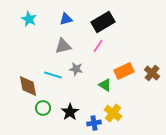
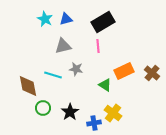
cyan star: moved 16 px right
pink line: rotated 40 degrees counterclockwise
